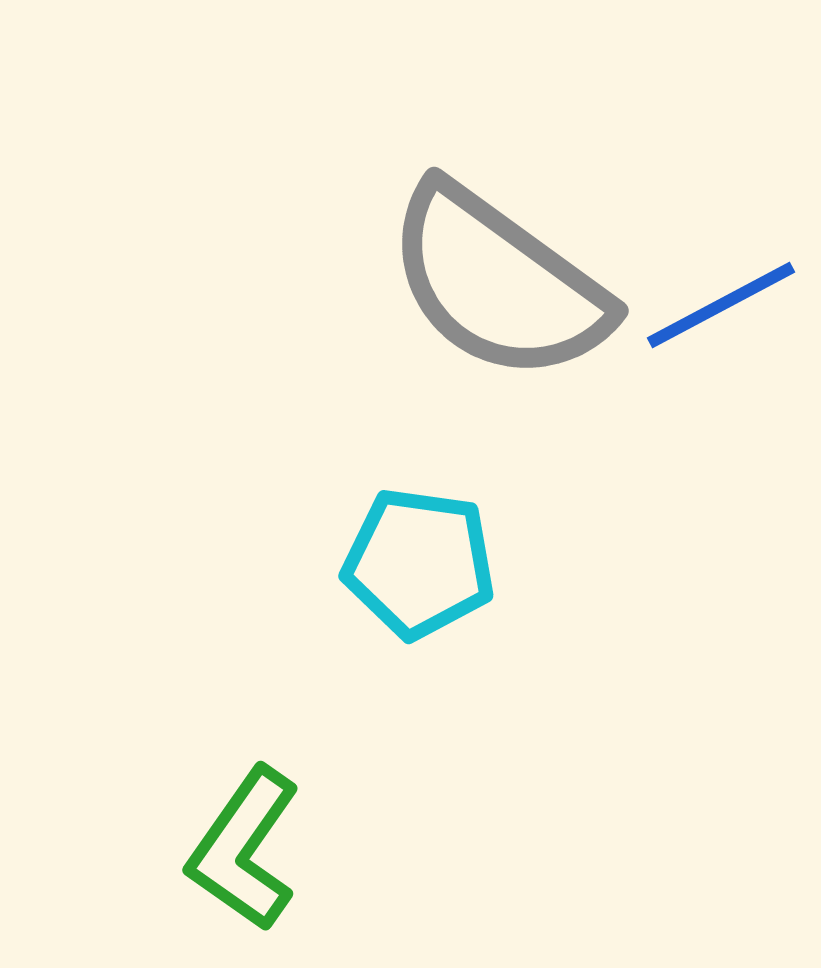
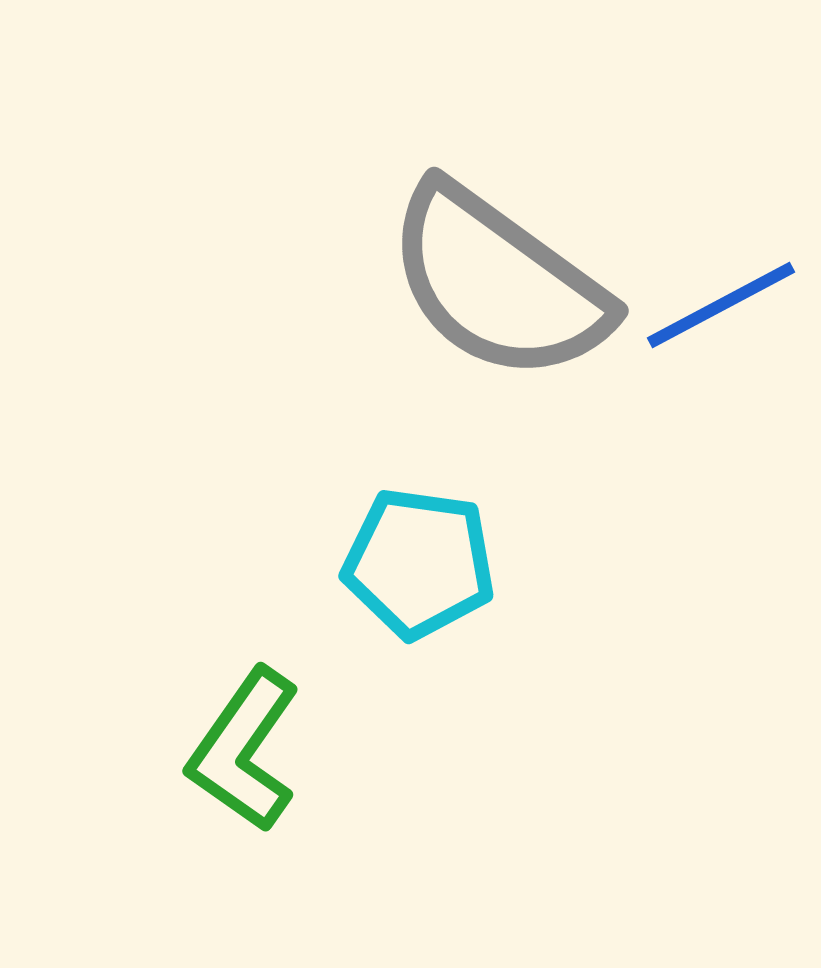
green L-shape: moved 99 px up
